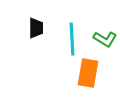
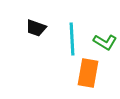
black trapezoid: rotated 110 degrees clockwise
green L-shape: moved 3 px down
